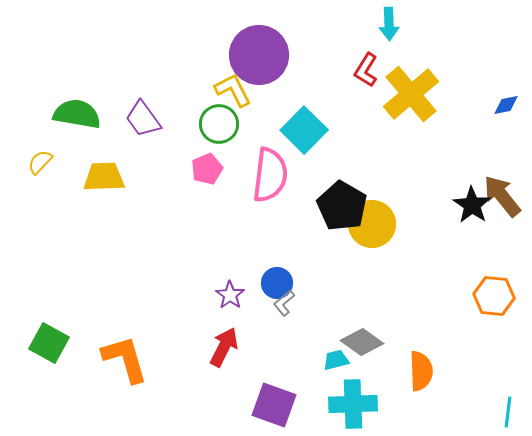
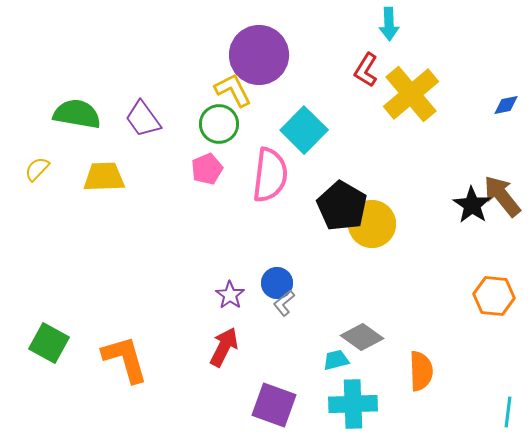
yellow semicircle: moved 3 px left, 7 px down
gray diamond: moved 5 px up
